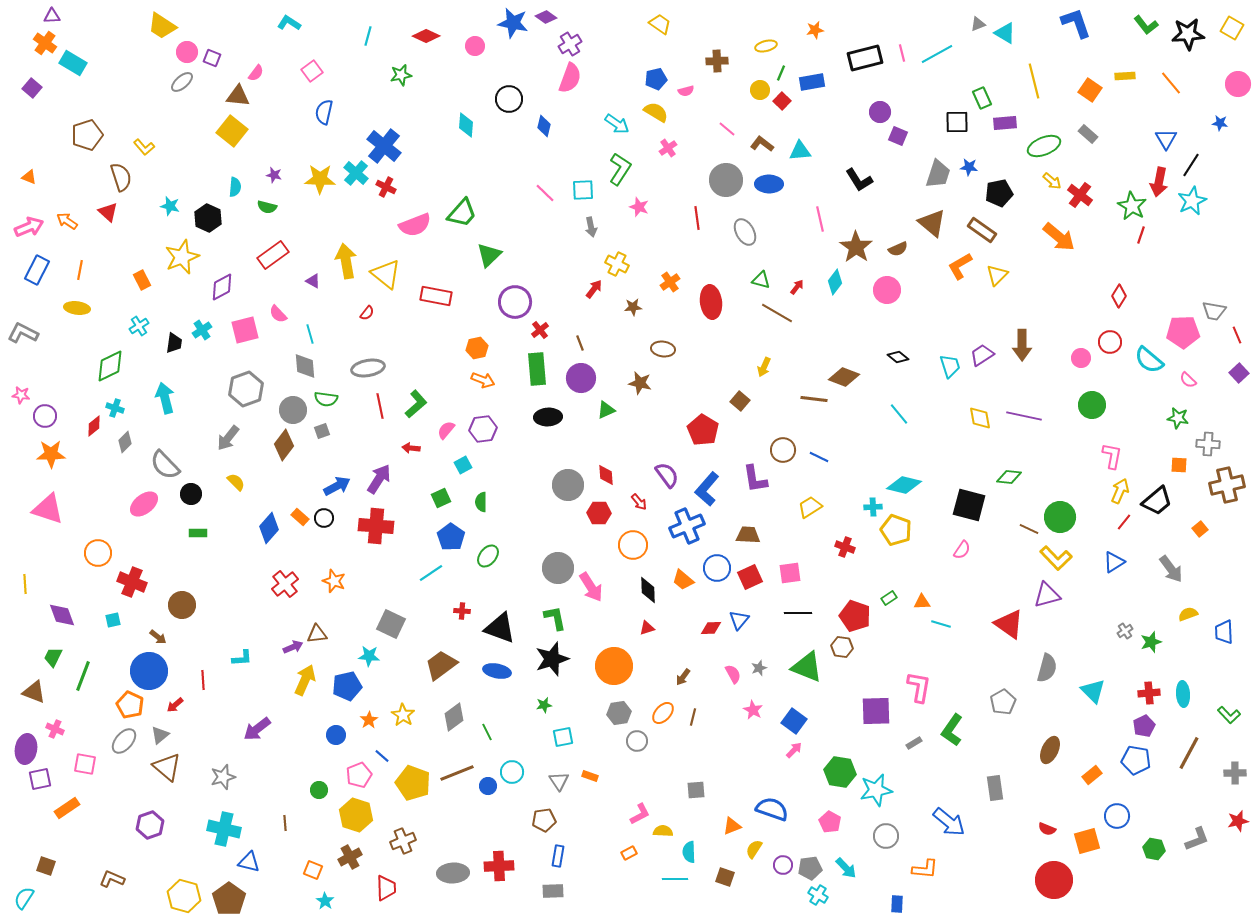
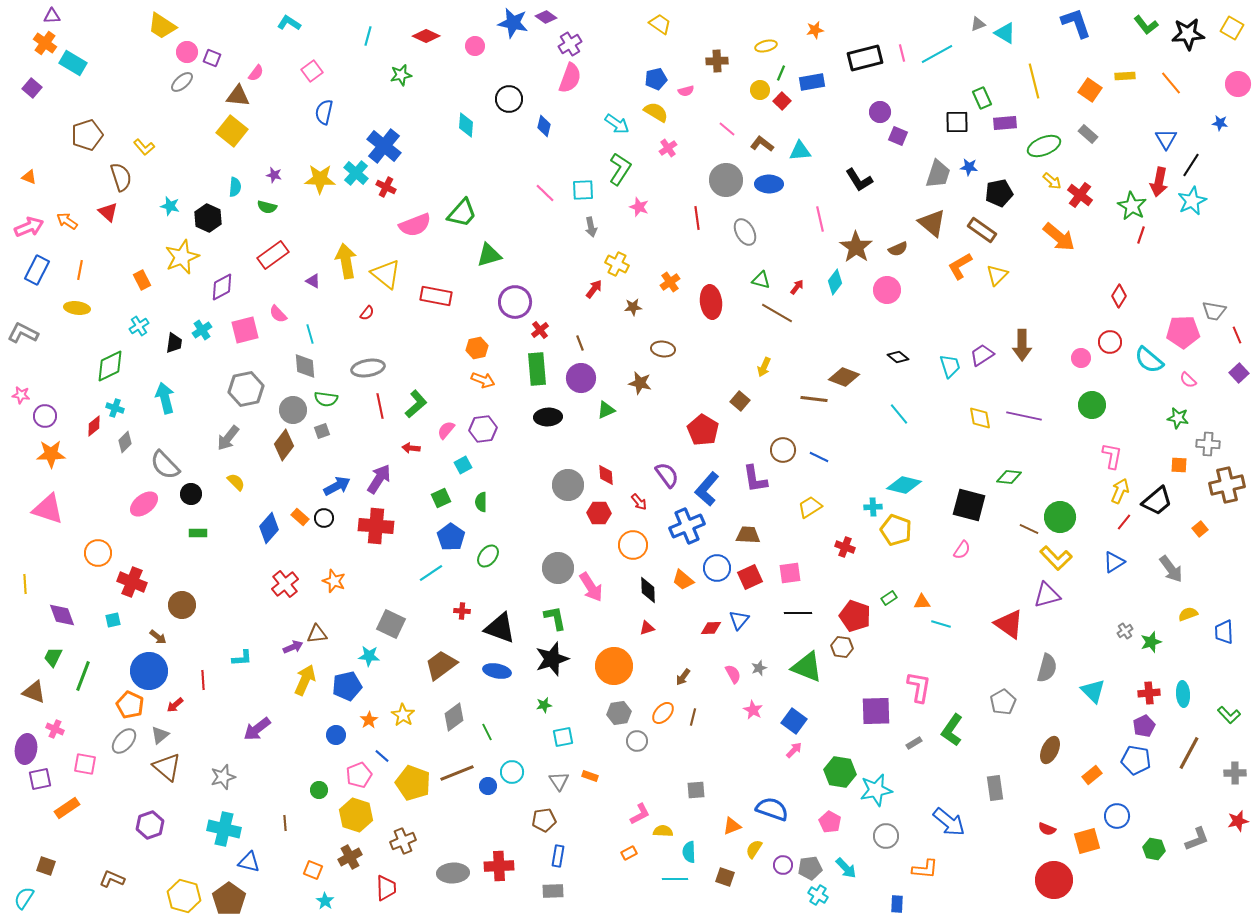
green triangle at (489, 255): rotated 28 degrees clockwise
gray hexagon at (246, 389): rotated 8 degrees clockwise
